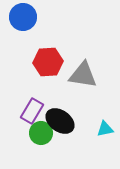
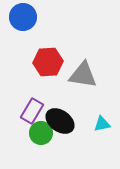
cyan triangle: moved 3 px left, 5 px up
